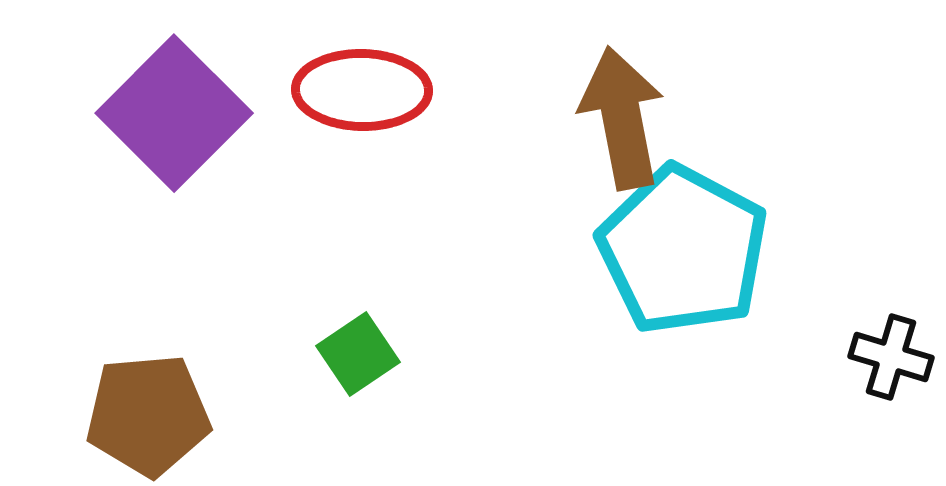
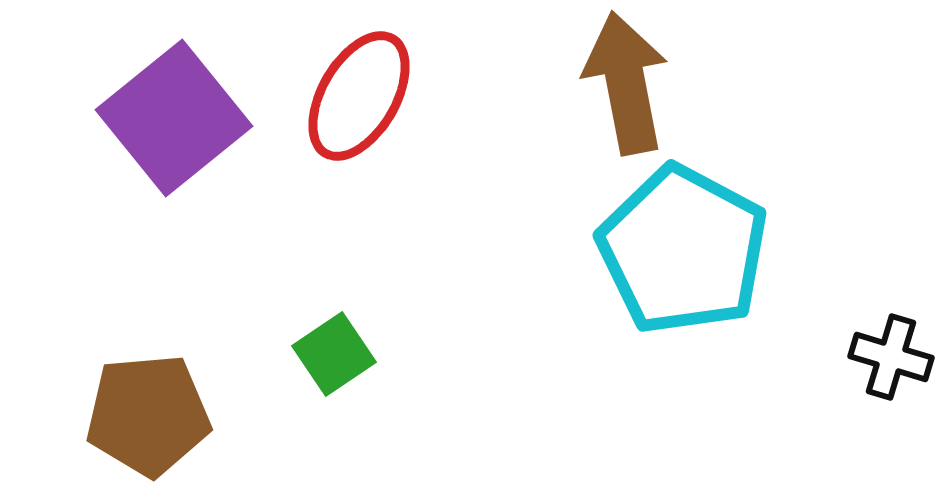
red ellipse: moved 3 px left, 6 px down; rotated 61 degrees counterclockwise
purple square: moved 5 px down; rotated 6 degrees clockwise
brown arrow: moved 4 px right, 35 px up
green square: moved 24 px left
